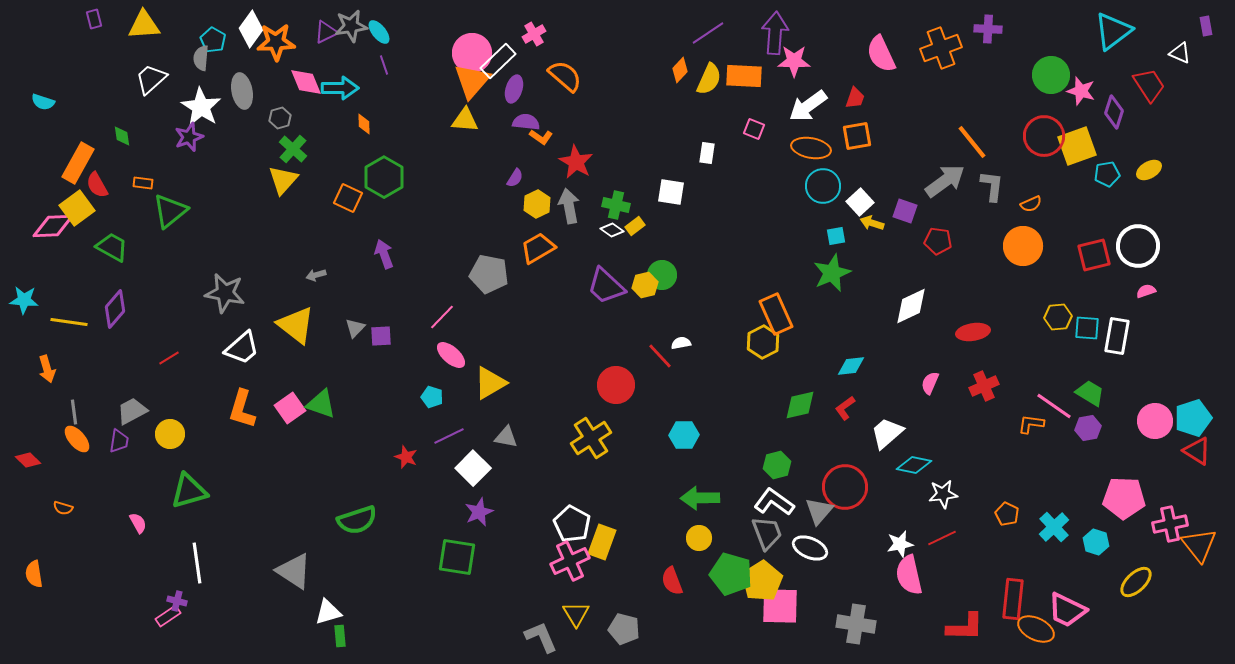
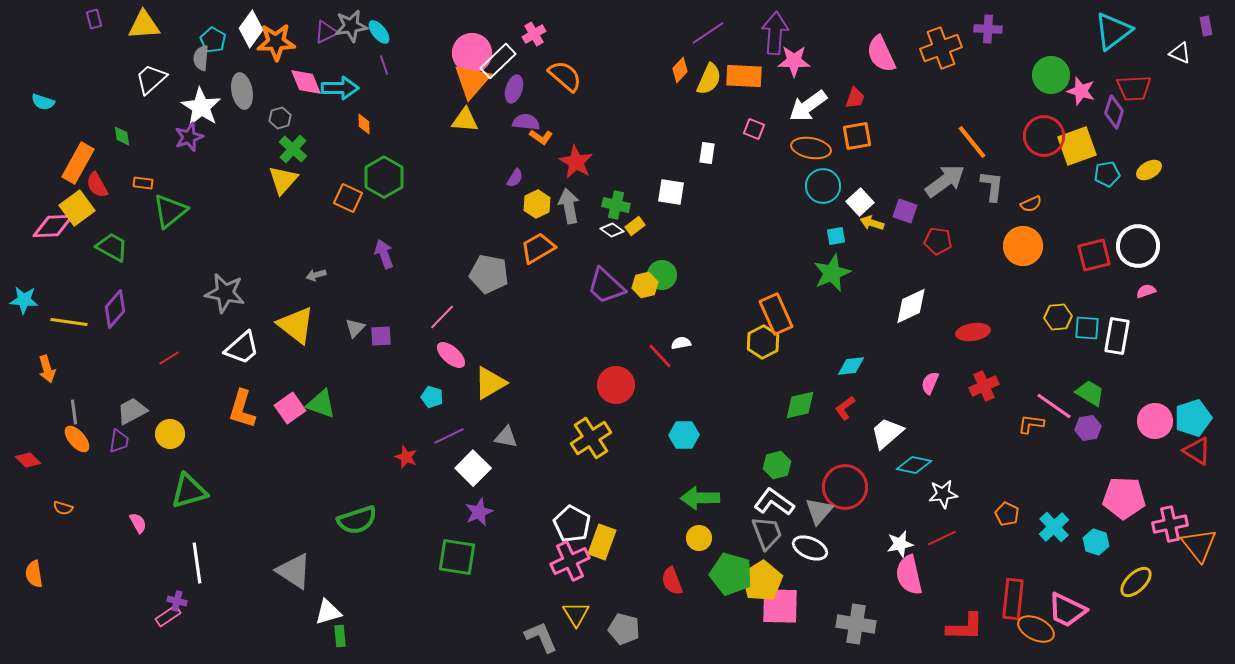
red trapezoid at (1149, 85): moved 15 px left, 3 px down; rotated 120 degrees clockwise
